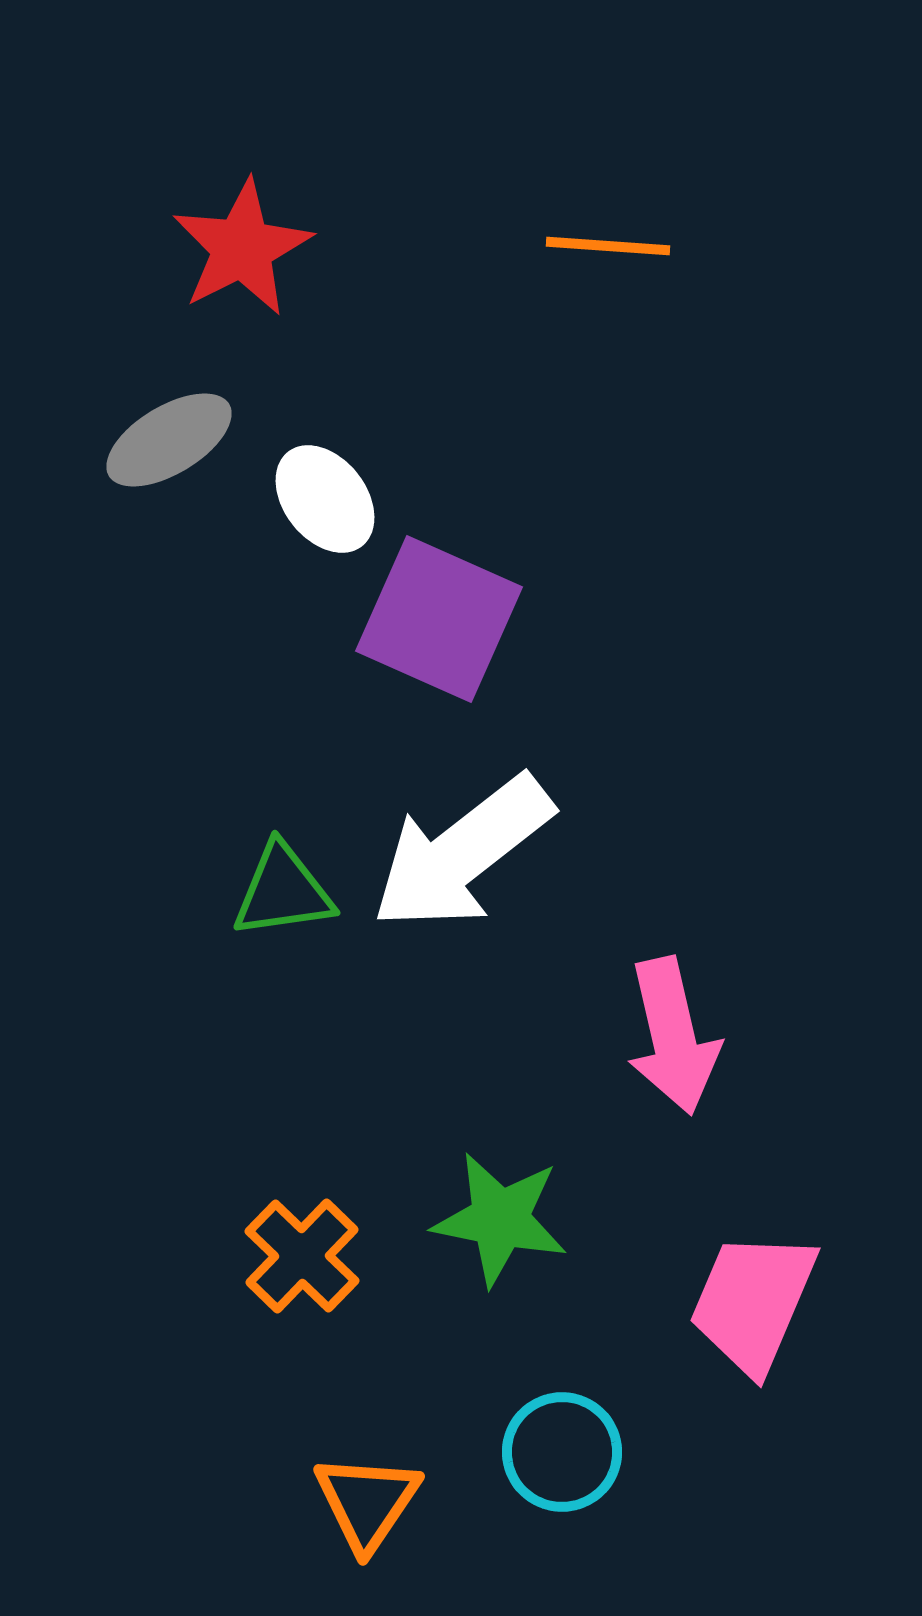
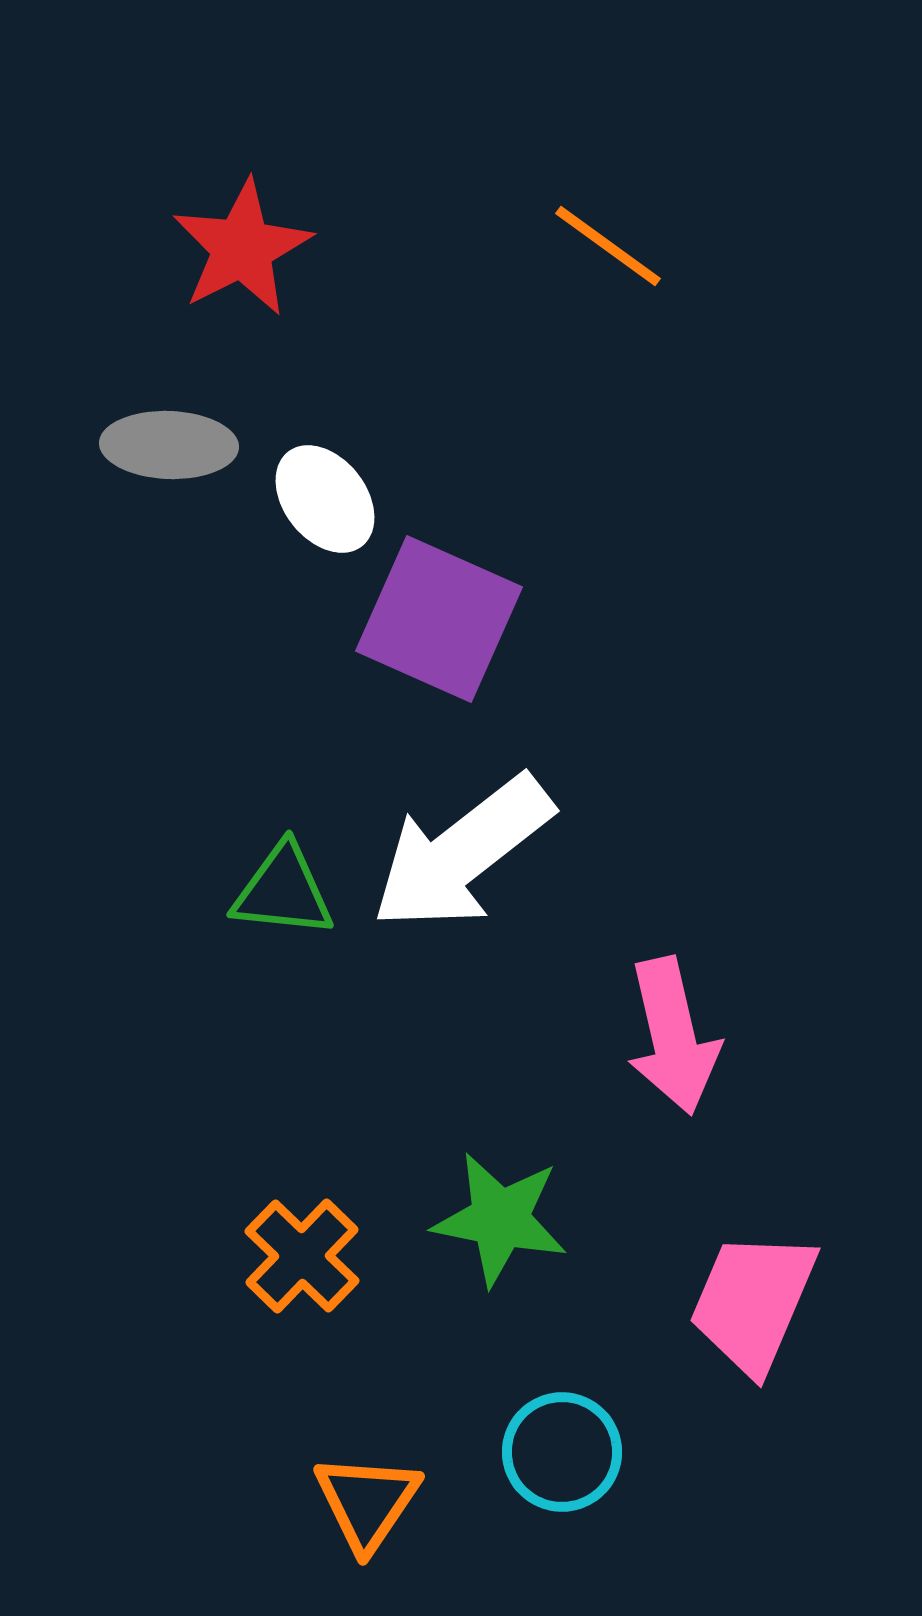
orange line: rotated 32 degrees clockwise
gray ellipse: moved 5 px down; rotated 33 degrees clockwise
green triangle: rotated 14 degrees clockwise
